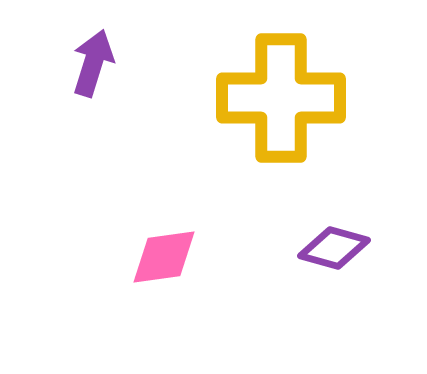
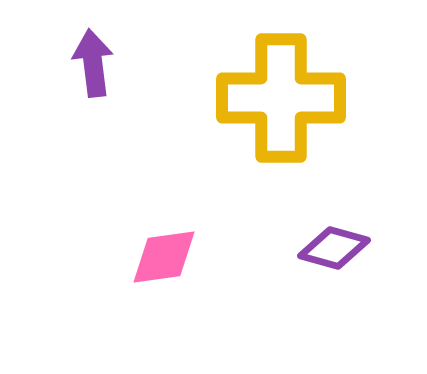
purple arrow: rotated 24 degrees counterclockwise
